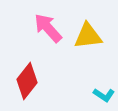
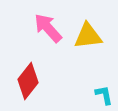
red diamond: moved 1 px right
cyan L-shape: rotated 135 degrees counterclockwise
